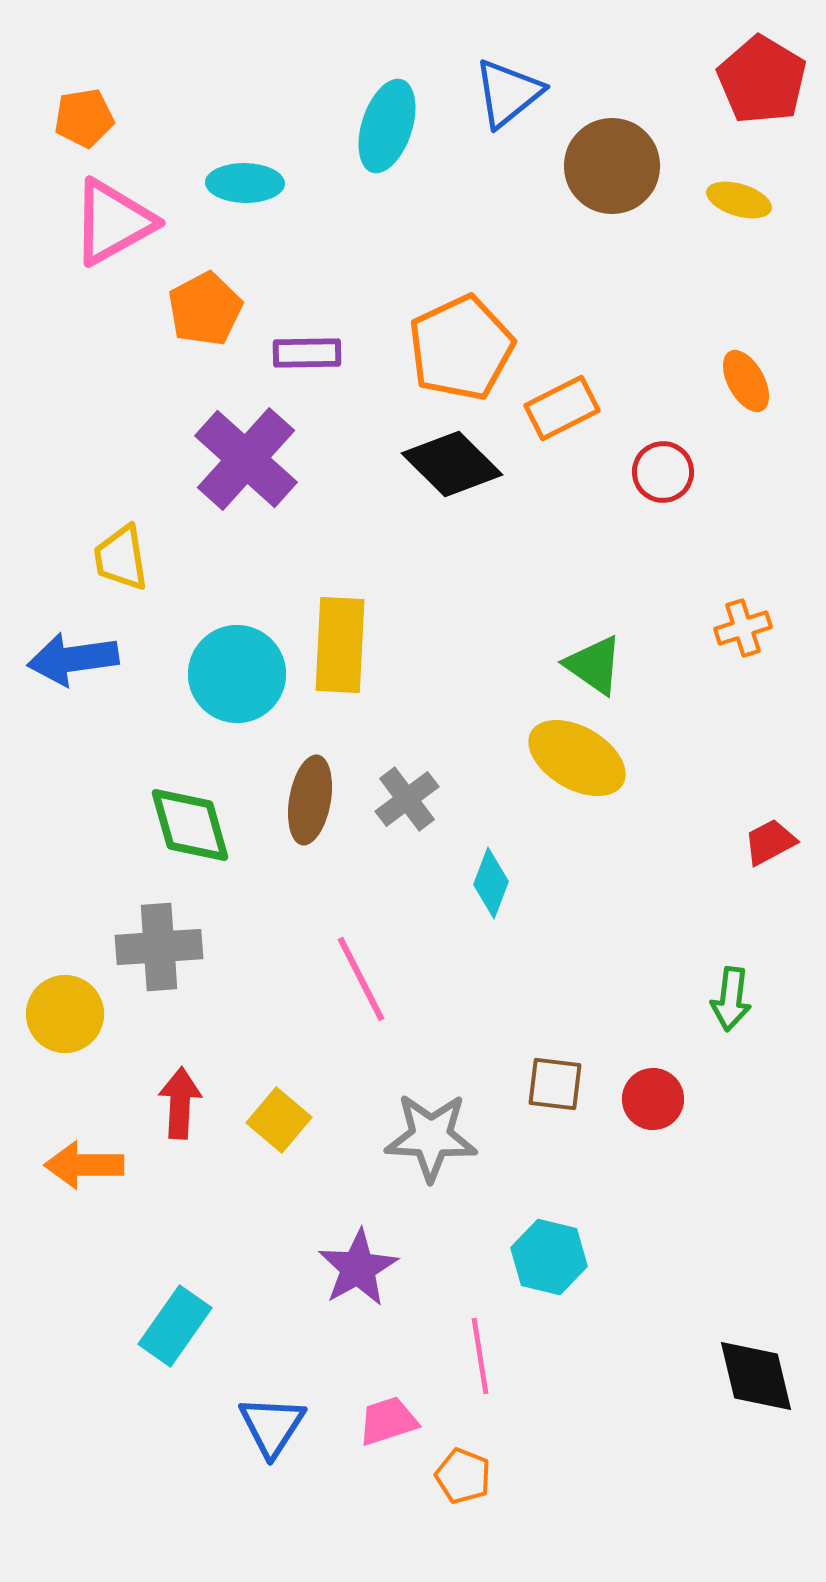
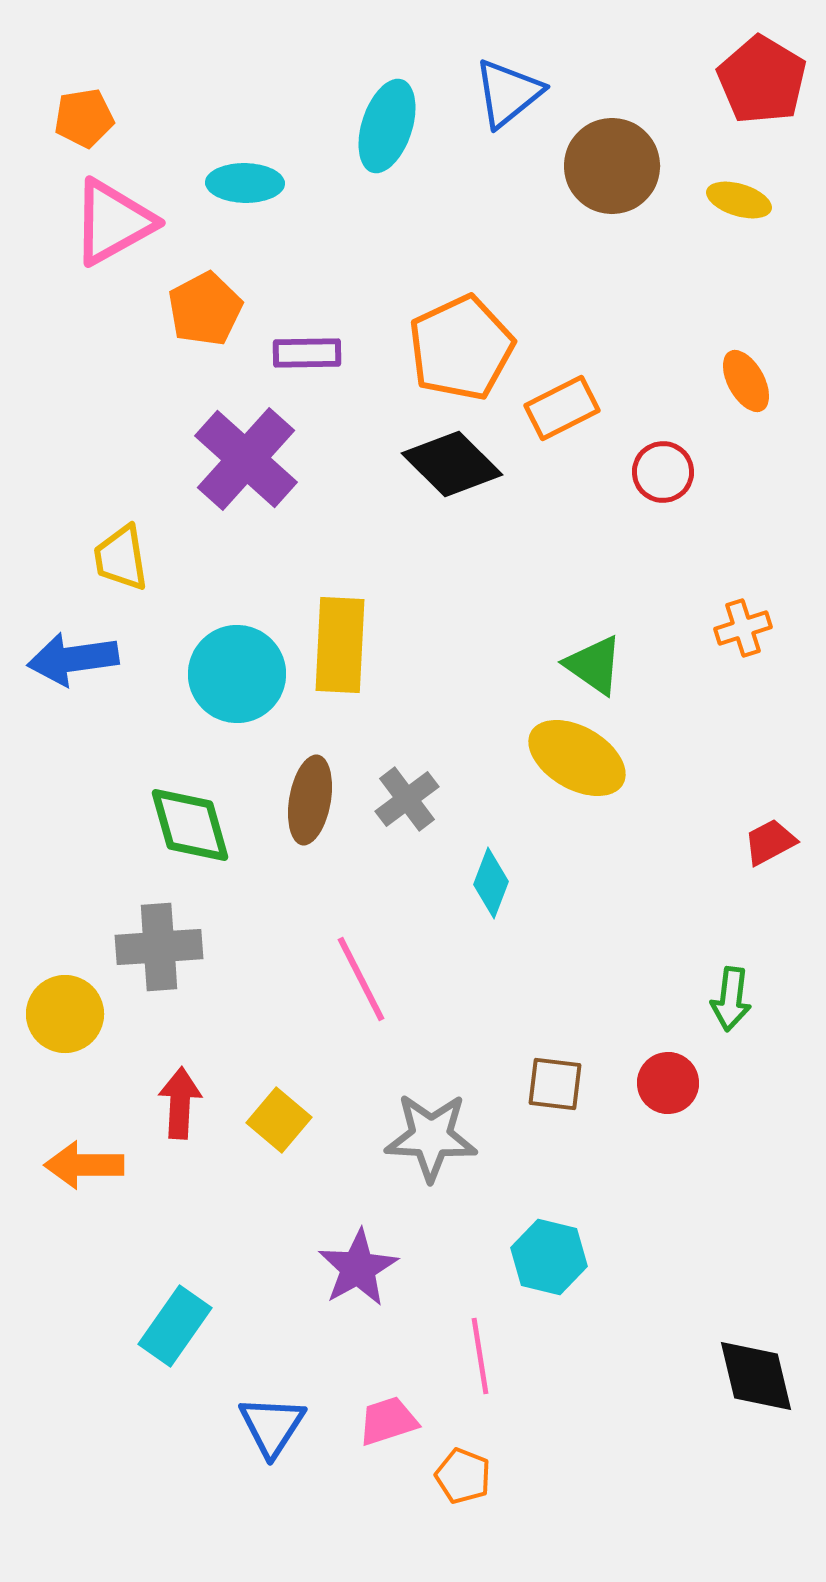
red circle at (653, 1099): moved 15 px right, 16 px up
